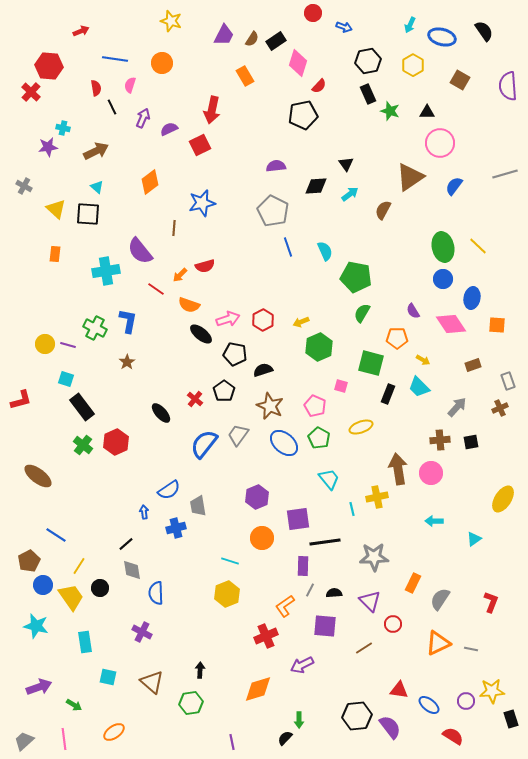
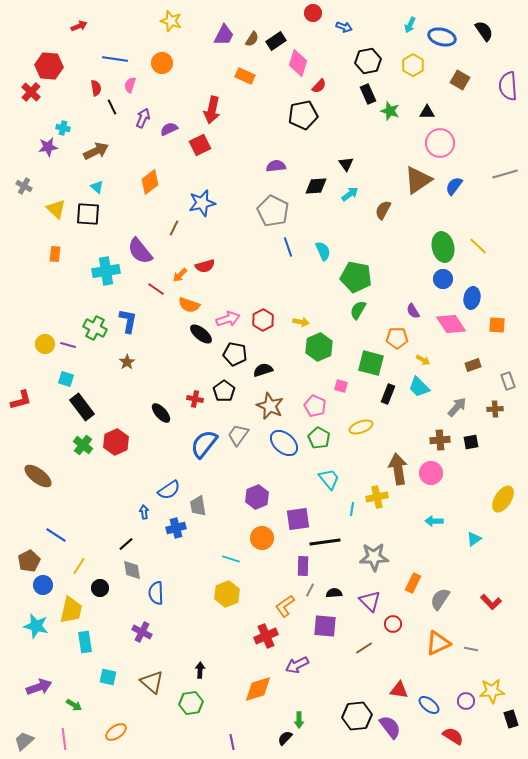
red arrow at (81, 31): moved 2 px left, 5 px up
orange rectangle at (245, 76): rotated 36 degrees counterclockwise
brown triangle at (410, 177): moved 8 px right, 3 px down
brown line at (174, 228): rotated 21 degrees clockwise
cyan semicircle at (325, 251): moved 2 px left
green semicircle at (362, 313): moved 4 px left, 3 px up
yellow arrow at (301, 322): rotated 147 degrees counterclockwise
red cross at (195, 399): rotated 28 degrees counterclockwise
brown cross at (500, 408): moved 5 px left, 1 px down; rotated 21 degrees clockwise
cyan line at (352, 509): rotated 24 degrees clockwise
cyan line at (230, 561): moved 1 px right, 2 px up
yellow trapezoid at (71, 597): moved 13 px down; rotated 48 degrees clockwise
red L-shape at (491, 602): rotated 115 degrees clockwise
purple arrow at (302, 665): moved 5 px left
orange ellipse at (114, 732): moved 2 px right
